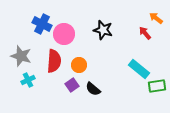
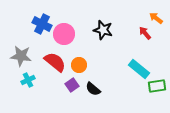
gray star: rotated 10 degrees counterclockwise
red semicircle: moved 1 px right, 1 px down; rotated 55 degrees counterclockwise
